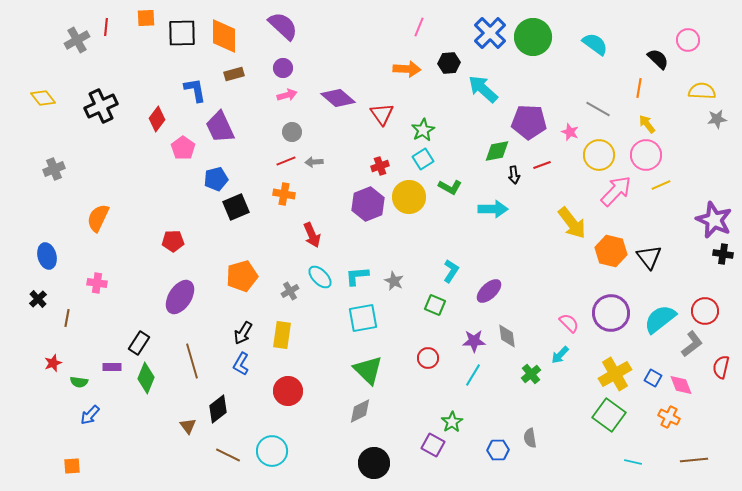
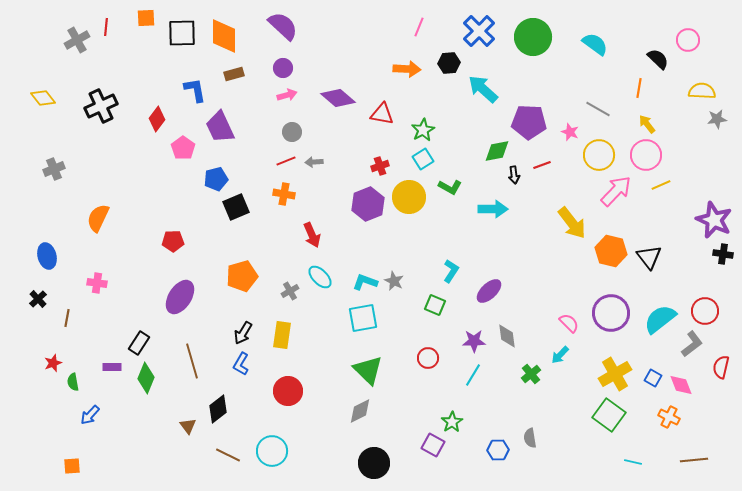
blue cross at (490, 33): moved 11 px left, 2 px up
red triangle at (382, 114): rotated 45 degrees counterclockwise
cyan L-shape at (357, 276): moved 8 px right, 6 px down; rotated 25 degrees clockwise
green semicircle at (79, 382): moved 6 px left; rotated 72 degrees clockwise
